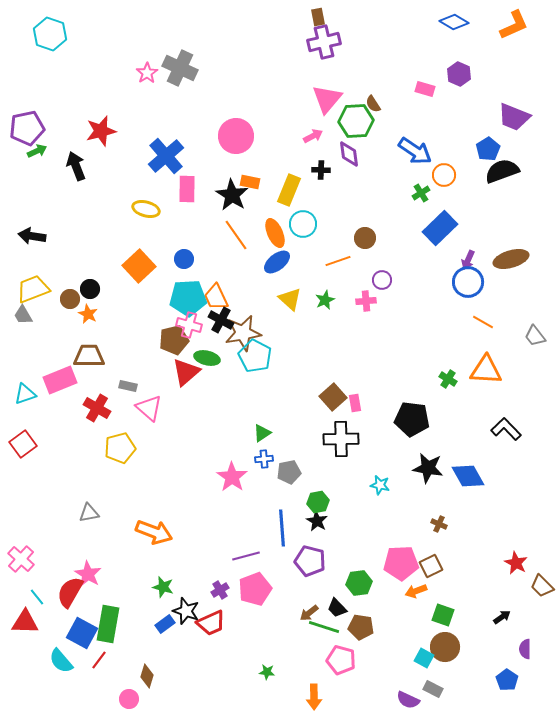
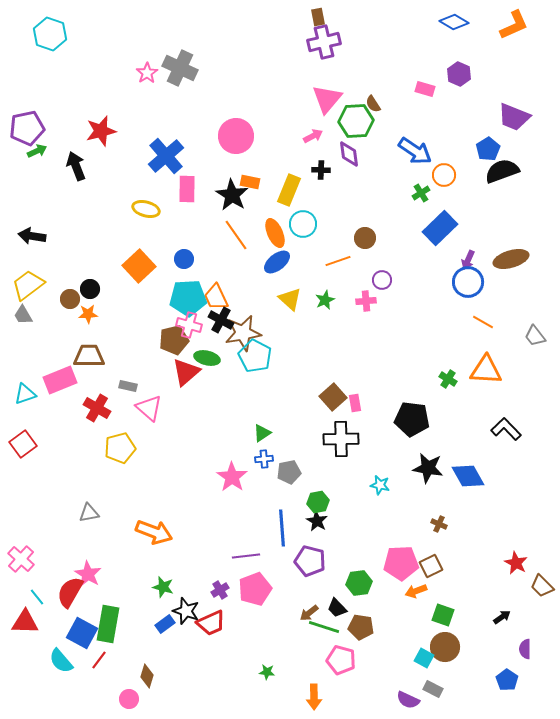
yellow trapezoid at (33, 289): moved 5 px left, 4 px up; rotated 16 degrees counterclockwise
orange star at (88, 314): rotated 30 degrees counterclockwise
purple line at (246, 556): rotated 8 degrees clockwise
